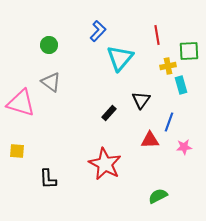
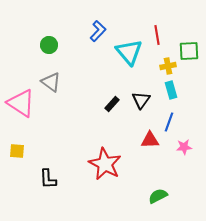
cyan triangle: moved 9 px right, 6 px up; rotated 20 degrees counterclockwise
cyan rectangle: moved 10 px left, 5 px down
pink triangle: rotated 16 degrees clockwise
black rectangle: moved 3 px right, 9 px up
